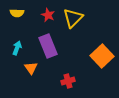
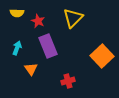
red star: moved 10 px left, 6 px down
orange triangle: moved 1 px down
